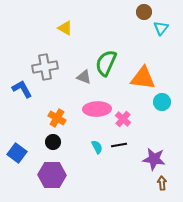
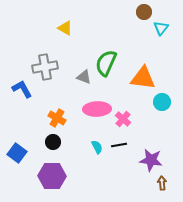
purple star: moved 3 px left, 1 px down
purple hexagon: moved 1 px down
